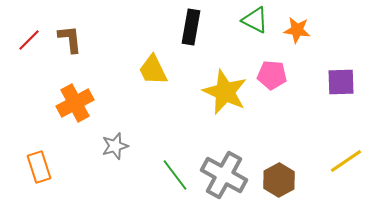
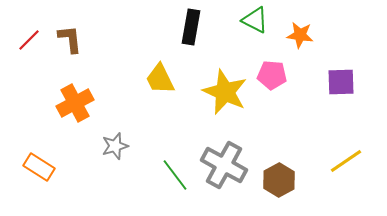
orange star: moved 3 px right, 5 px down
yellow trapezoid: moved 7 px right, 9 px down
orange rectangle: rotated 40 degrees counterclockwise
gray cross: moved 10 px up
